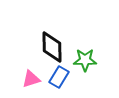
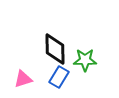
black diamond: moved 3 px right, 2 px down
pink triangle: moved 8 px left
